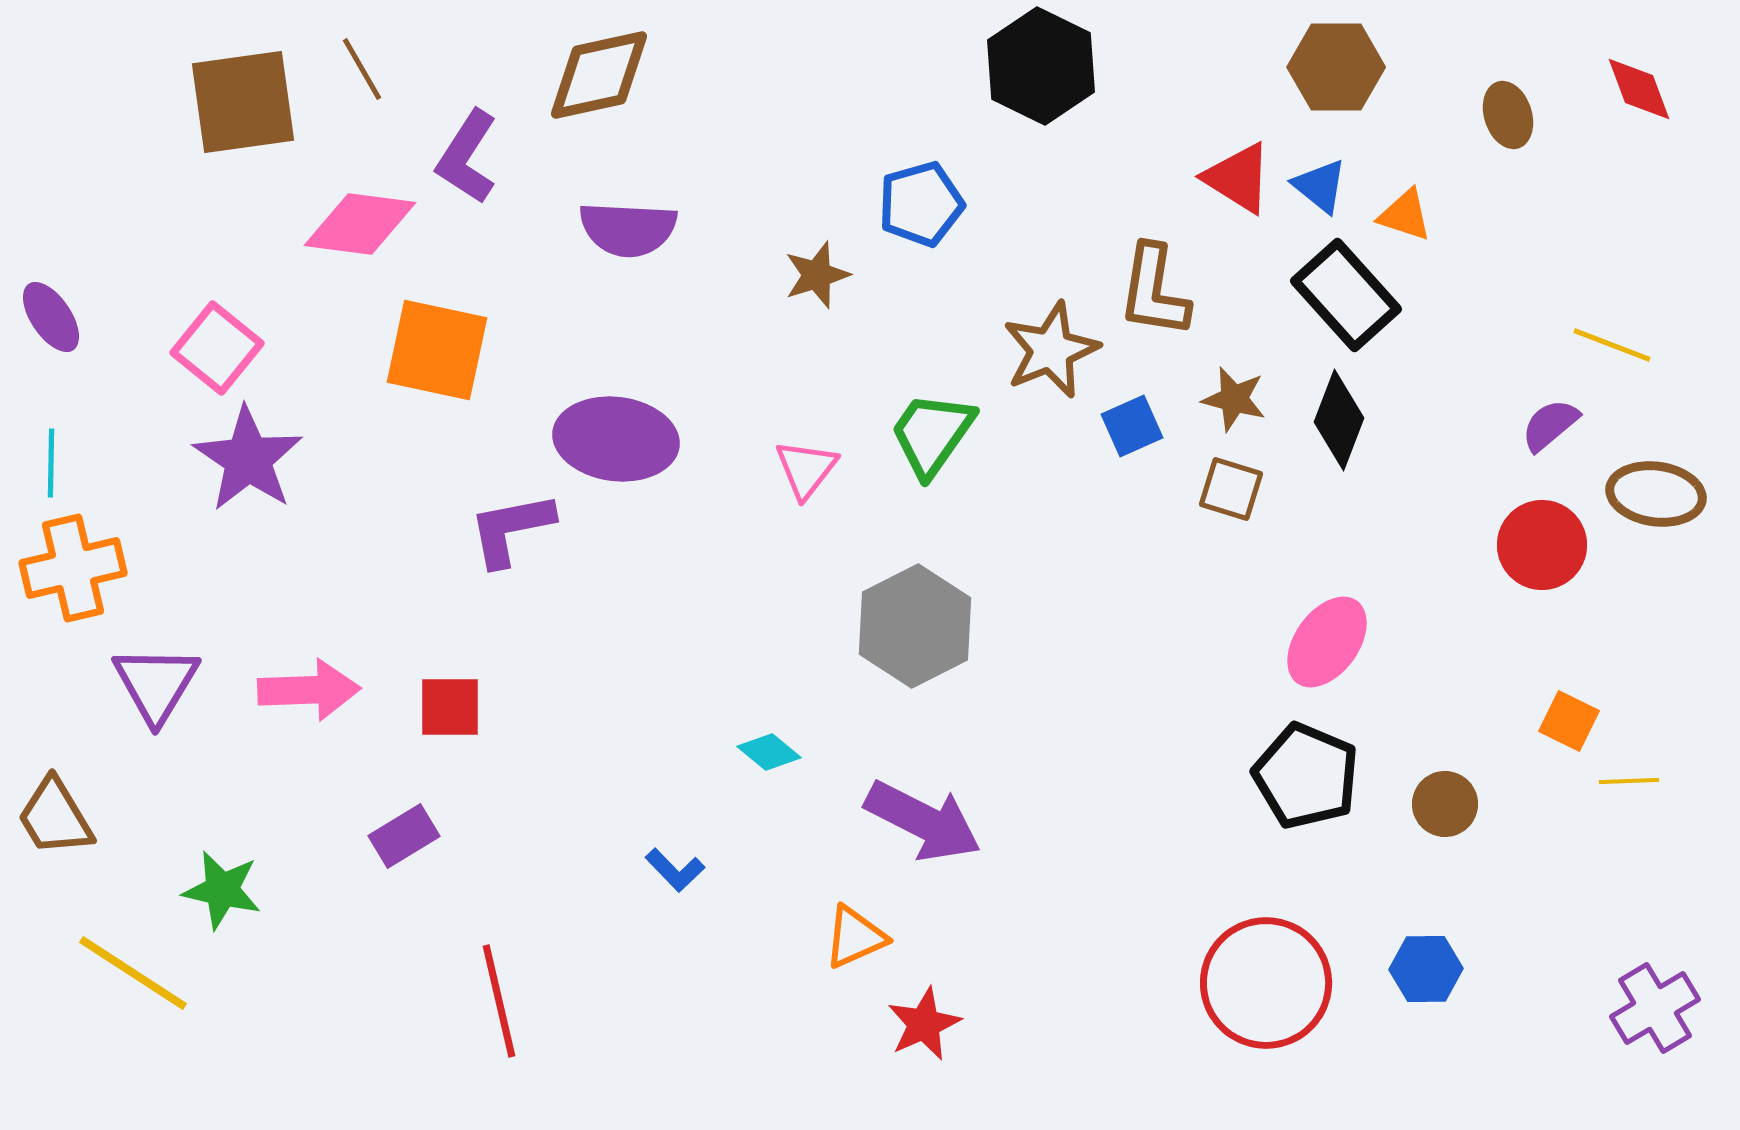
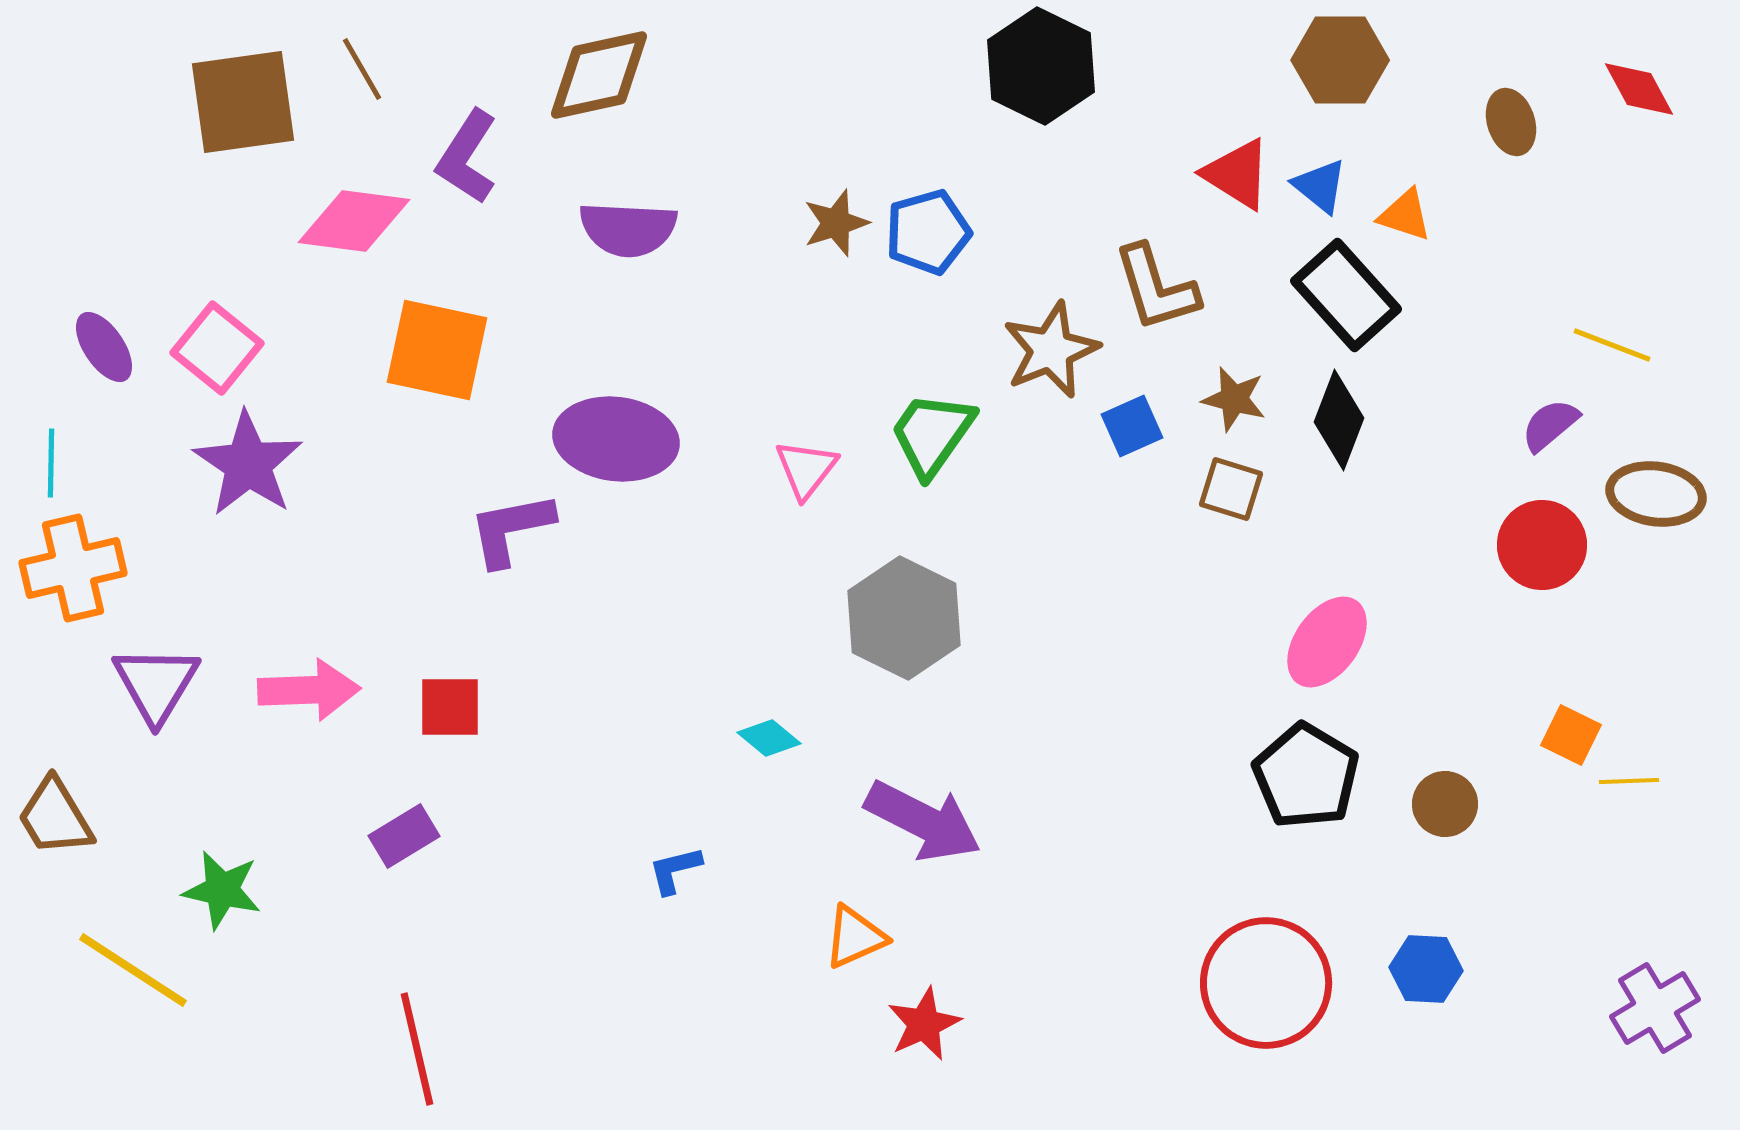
brown hexagon at (1336, 67): moved 4 px right, 7 px up
red diamond at (1639, 89): rotated 8 degrees counterclockwise
brown ellipse at (1508, 115): moved 3 px right, 7 px down
red triangle at (1238, 178): moved 1 px left, 4 px up
blue pentagon at (921, 204): moved 7 px right, 28 px down
pink diamond at (360, 224): moved 6 px left, 3 px up
brown star at (817, 275): moved 19 px right, 52 px up
brown L-shape at (1154, 291): moved 2 px right, 3 px up; rotated 26 degrees counterclockwise
purple ellipse at (51, 317): moved 53 px right, 30 px down
purple star at (248, 459): moved 5 px down
gray hexagon at (915, 626): moved 11 px left, 8 px up; rotated 7 degrees counterclockwise
orange square at (1569, 721): moved 2 px right, 14 px down
cyan diamond at (769, 752): moved 14 px up
black pentagon at (1306, 776): rotated 8 degrees clockwise
blue L-shape at (675, 870): rotated 120 degrees clockwise
blue hexagon at (1426, 969): rotated 4 degrees clockwise
yellow line at (133, 973): moved 3 px up
red line at (499, 1001): moved 82 px left, 48 px down
